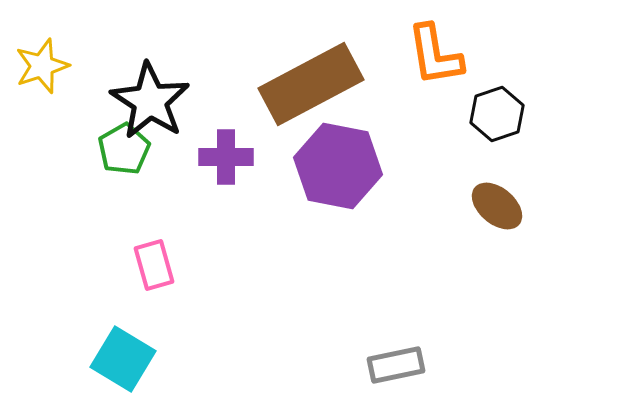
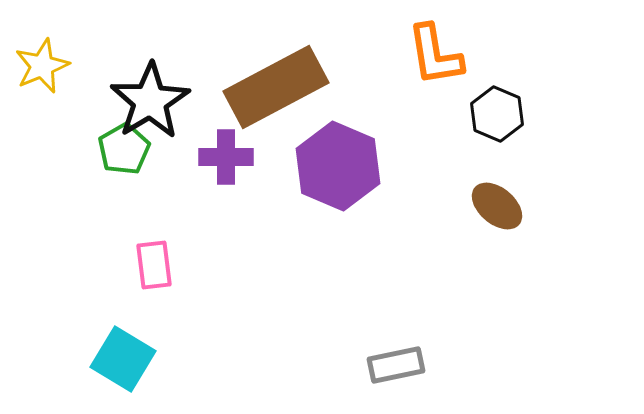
yellow star: rotated 4 degrees counterclockwise
brown rectangle: moved 35 px left, 3 px down
black star: rotated 8 degrees clockwise
black hexagon: rotated 18 degrees counterclockwise
purple hexagon: rotated 12 degrees clockwise
pink rectangle: rotated 9 degrees clockwise
